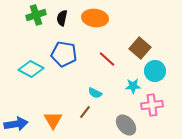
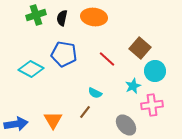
orange ellipse: moved 1 px left, 1 px up
cyan star: rotated 21 degrees counterclockwise
